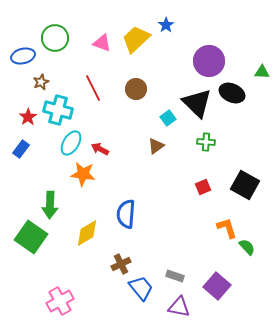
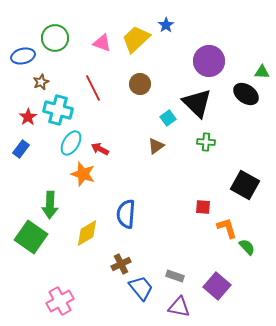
brown circle: moved 4 px right, 5 px up
black ellipse: moved 14 px right, 1 px down; rotated 10 degrees clockwise
orange star: rotated 10 degrees clockwise
red square: moved 20 px down; rotated 28 degrees clockwise
